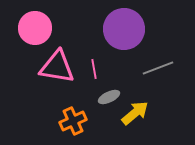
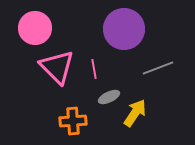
pink triangle: rotated 36 degrees clockwise
yellow arrow: rotated 16 degrees counterclockwise
orange cross: rotated 20 degrees clockwise
